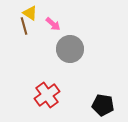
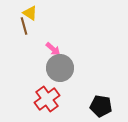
pink arrow: moved 25 px down
gray circle: moved 10 px left, 19 px down
red cross: moved 4 px down
black pentagon: moved 2 px left, 1 px down
